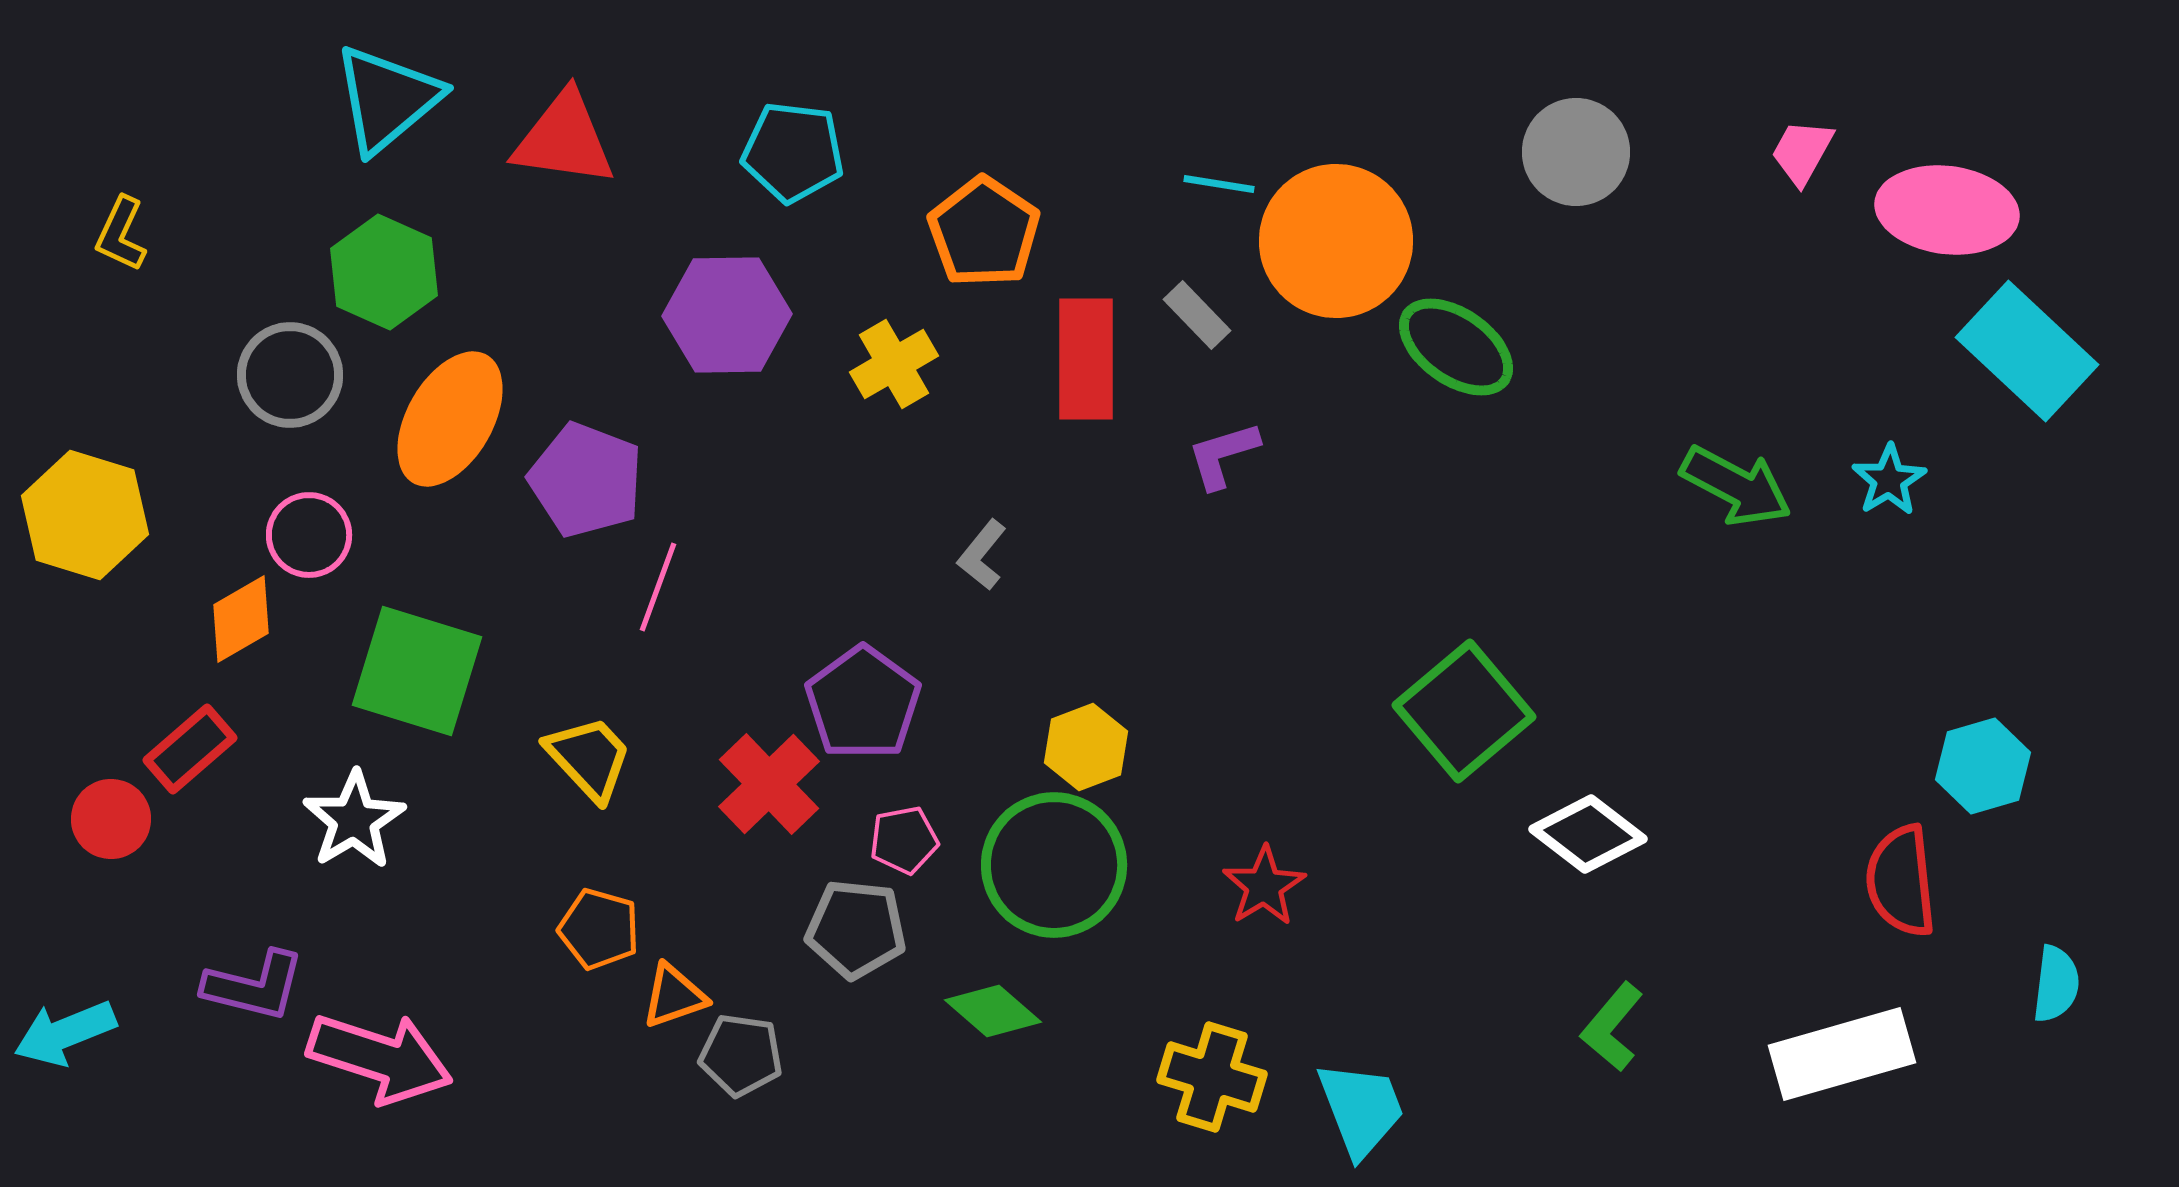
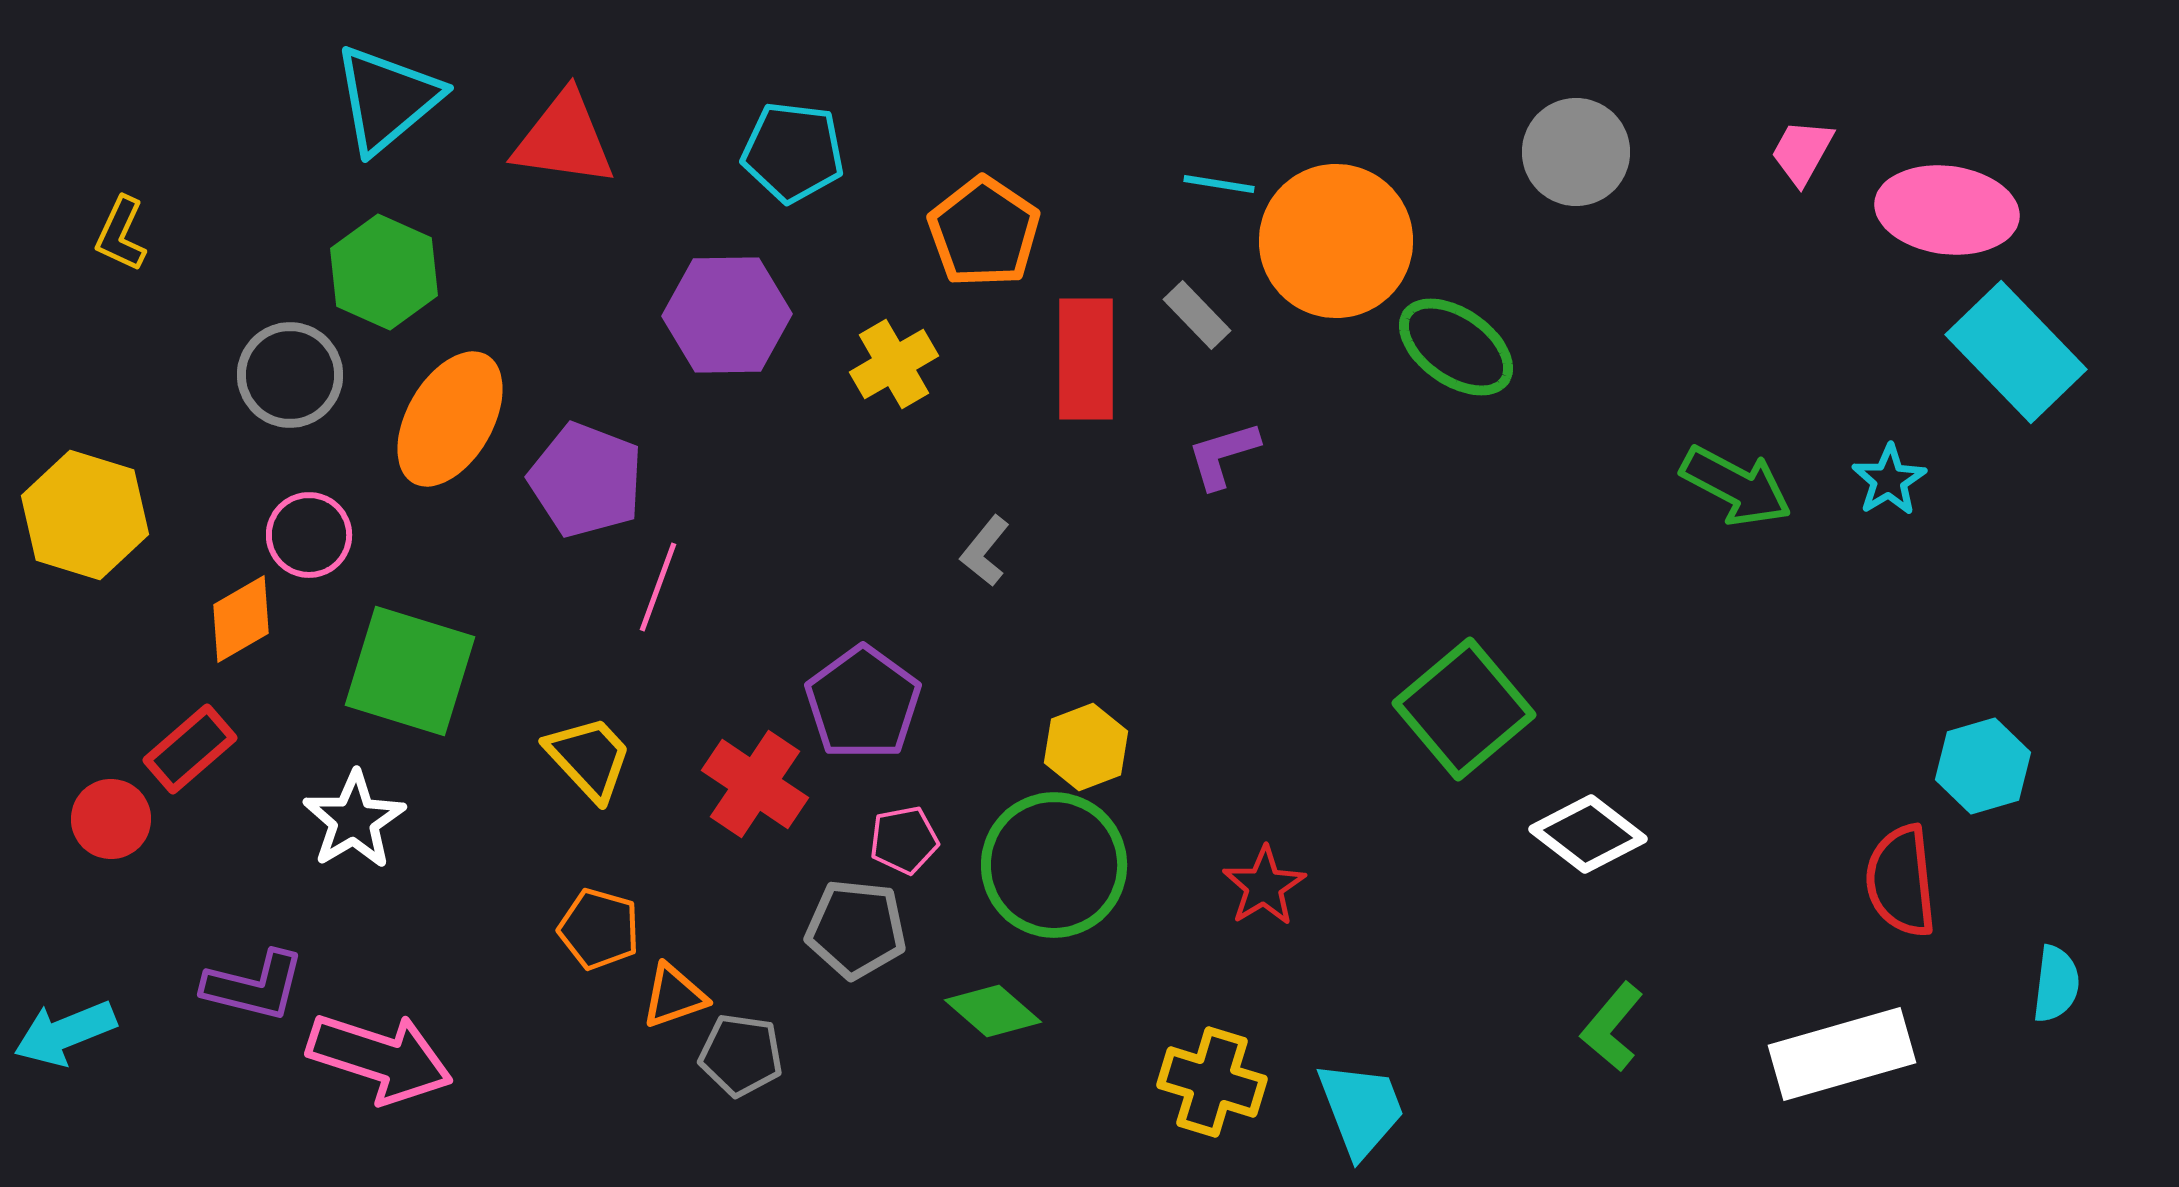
cyan rectangle at (2027, 351): moved 11 px left, 1 px down; rotated 3 degrees clockwise
gray L-shape at (982, 555): moved 3 px right, 4 px up
green square at (417, 671): moved 7 px left
green square at (1464, 711): moved 2 px up
red cross at (769, 784): moved 14 px left; rotated 12 degrees counterclockwise
yellow cross at (1212, 1077): moved 5 px down
